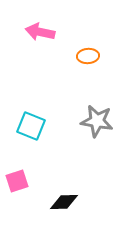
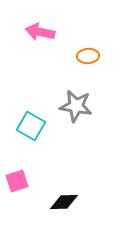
gray star: moved 21 px left, 15 px up
cyan square: rotated 8 degrees clockwise
